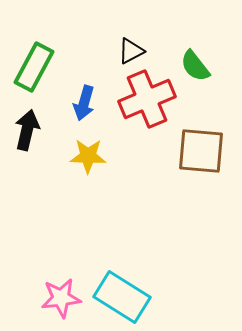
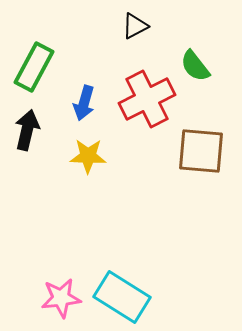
black triangle: moved 4 px right, 25 px up
red cross: rotated 4 degrees counterclockwise
